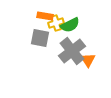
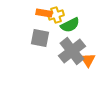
orange rectangle: moved 1 px left, 3 px up
yellow cross: moved 8 px up
